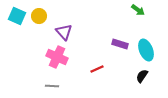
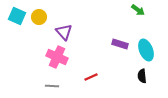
yellow circle: moved 1 px down
red line: moved 6 px left, 8 px down
black semicircle: rotated 40 degrees counterclockwise
